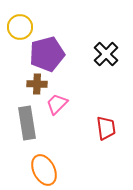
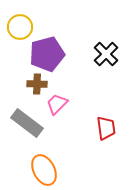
gray rectangle: rotated 44 degrees counterclockwise
